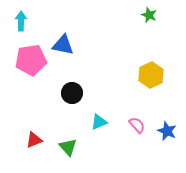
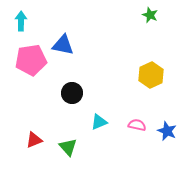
green star: moved 1 px right
pink semicircle: rotated 36 degrees counterclockwise
